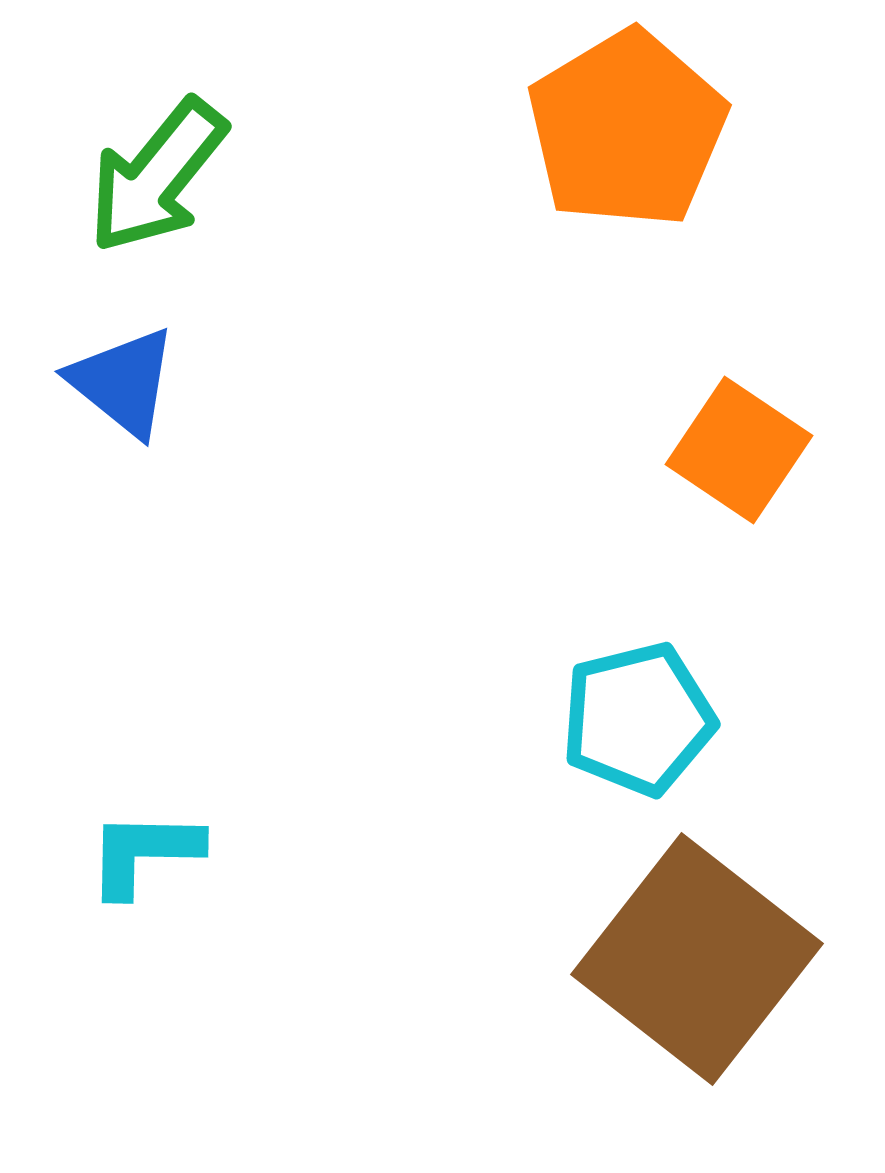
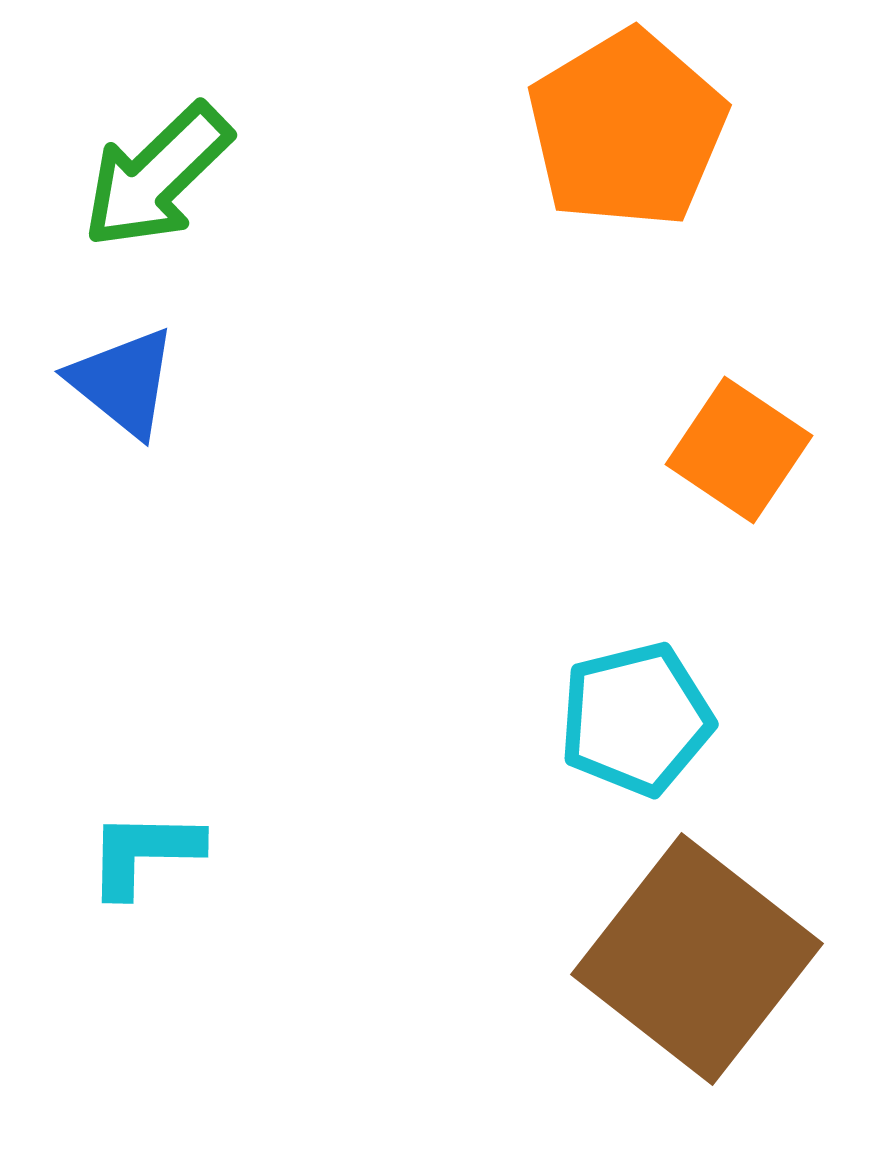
green arrow: rotated 7 degrees clockwise
cyan pentagon: moved 2 px left
